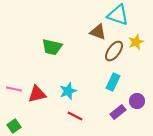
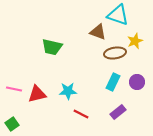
yellow star: moved 1 px left, 1 px up
brown ellipse: moved 1 px right, 2 px down; rotated 45 degrees clockwise
cyan star: rotated 18 degrees clockwise
purple circle: moved 19 px up
red line: moved 6 px right, 2 px up
green square: moved 2 px left, 2 px up
